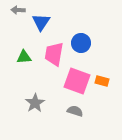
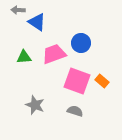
blue triangle: moved 4 px left; rotated 30 degrees counterclockwise
pink trapezoid: rotated 60 degrees clockwise
orange rectangle: rotated 24 degrees clockwise
gray star: moved 2 px down; rotated 18 degrees counterclockwise
